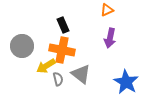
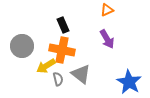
purple arrow: moved 3 px left, 1 px down; rotated 42 degrees counterclockwise
blue star: moved 3 px right
